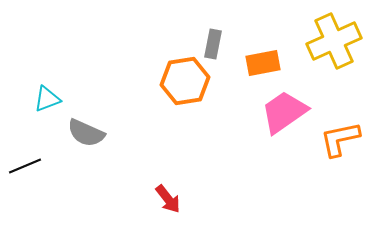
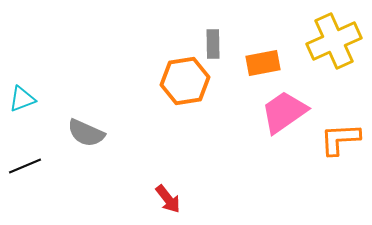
gray rectangle: rotated 12 degrees counterclockwise
cyan triangle: moved 25 px left
orange L-shape: rotated 9 degrees clockwise
